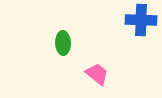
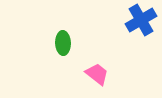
blue cross: rotated 32 degrees counterclockwise
